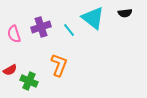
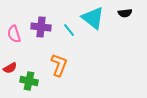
purple cross: rotated 24 degrees clockwise
red semicircle: moved 2 px up
green cross: rotated 12 degrees counterclockwise
